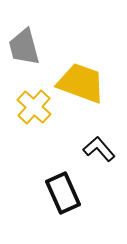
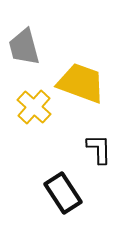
black L-shape: rotated 40 degrees clockwise
black rectangle: rotated 9 degrees counterclockwise
